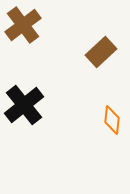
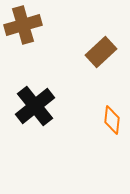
brown cross: rotated 21 degrees clockwise
black cross: moved 11 px right, 1 px down
